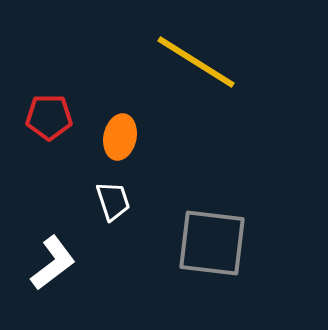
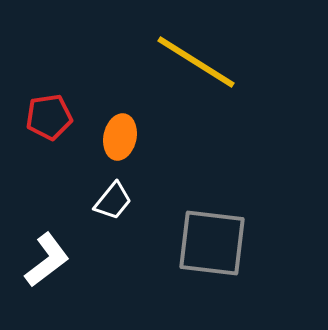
red pentagon: rotated 9 degrees counterclockwise
white trapezoid: rotated 57 degrees clockwise
white L-shape: moved 6 px left, 3 px up
